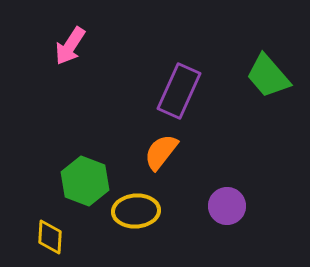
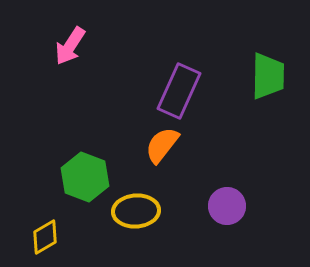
green trapezoid: rotated 138 degrees counterclockwise
orange semicircle: moved 1 px right, 7 px up
green hexagon: moved 4 px up
yellow diamond: moved 5 px left; rotated 57 degrees clockwise
